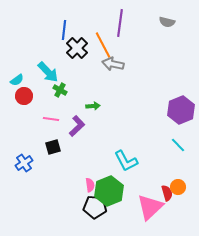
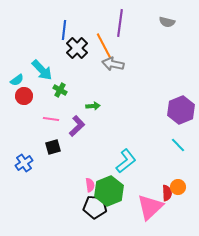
orange line: moved 1 px right, 1 px down
cyan arrow: moved 6 px left, 2 px up
cyan L-shape: rotated 100 degrees counterclockwise
red semicircle: rotated 14 degrees clockwise
